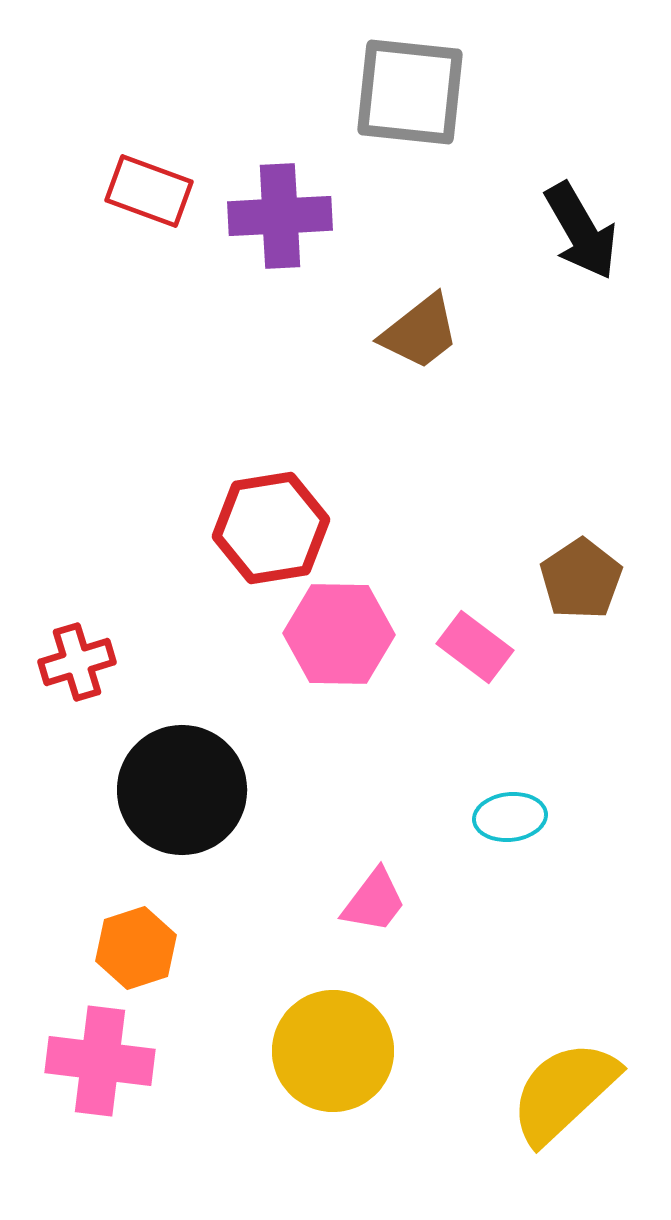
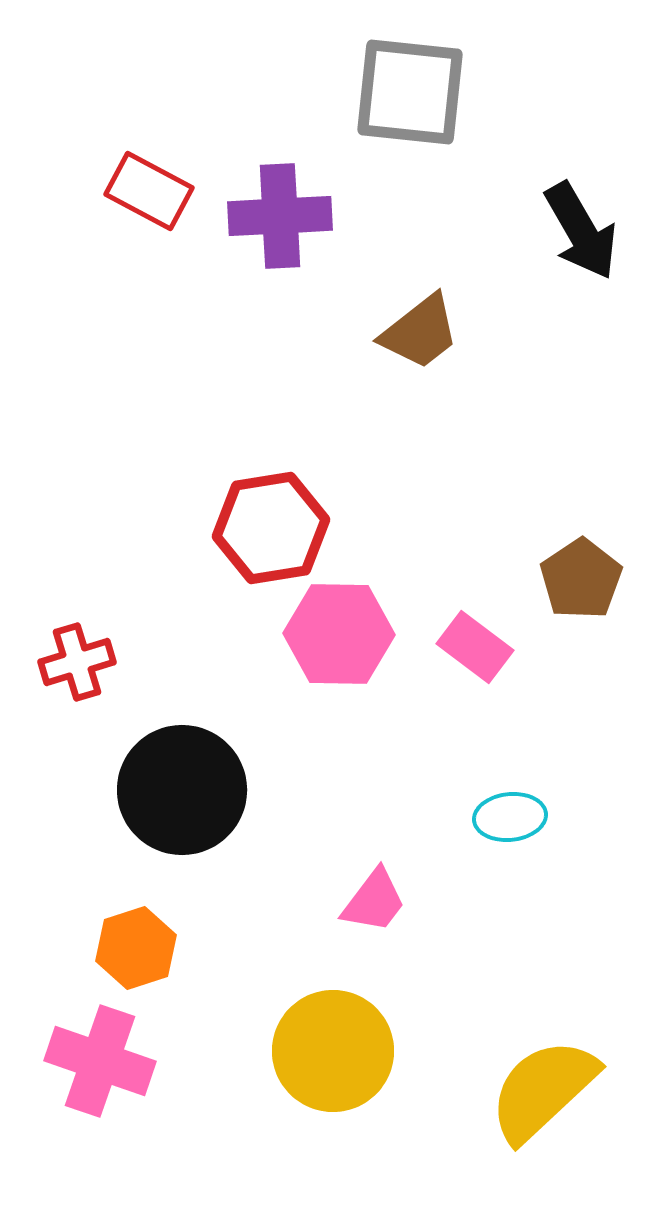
red rectangle: rotated 8 degrees clockwise
pink cross: rotated 12 degrees clockwise
yellow semicircle: moved 21 px left, 2 px up
